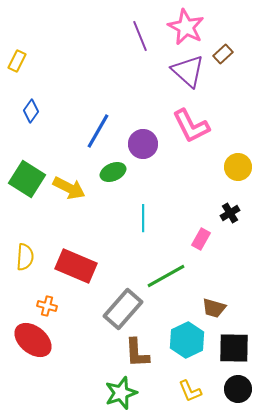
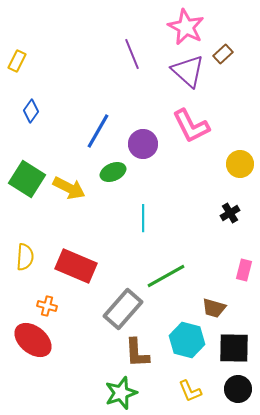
purple line: moved 8 px left, 18 px down
yellow circle: moved 2 px right, 3 px up
pink rectangle: moved 43 px right, 31 px down; rotated 15 degrees counterclockwise
cyan hexagon: rotated 20 degrees counterclockwise
